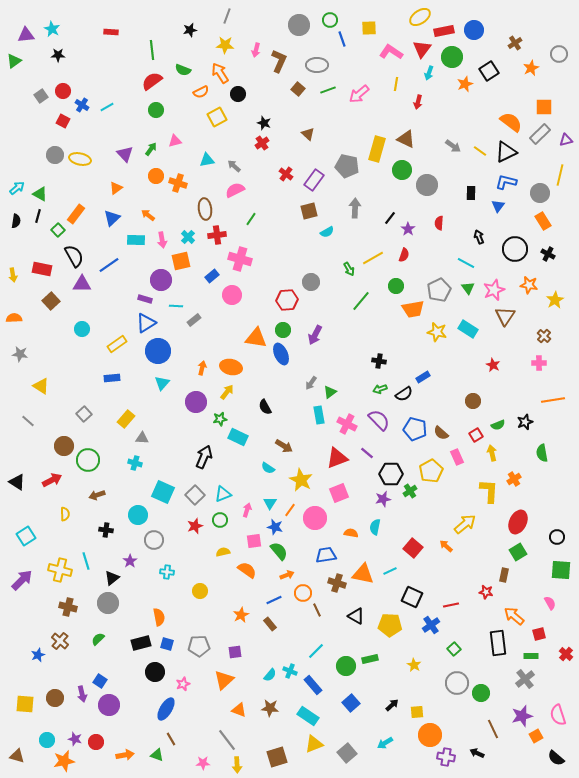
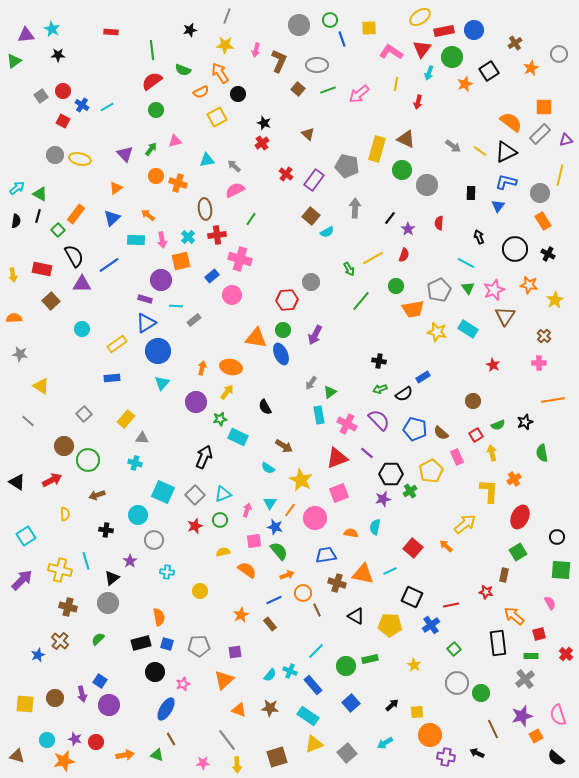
brown square at (309, 211): moved 2 px right, 5 px down; rotated 36 degrees counterclockwise
red ellipse at (518, 522): moved 2 px right, 5 px up
